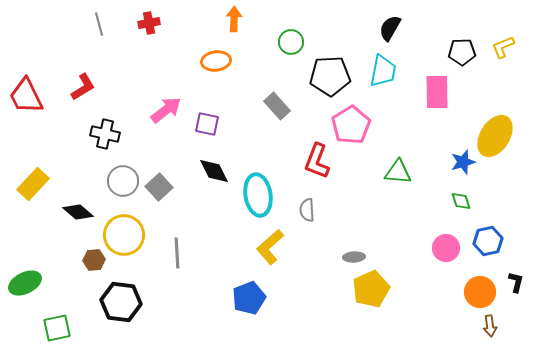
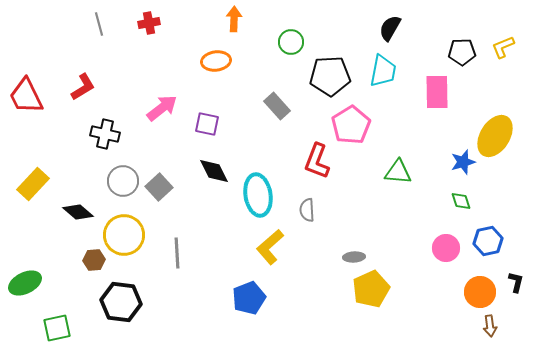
pink arrow at (166, 110): moved 4 px left, 2 px up
